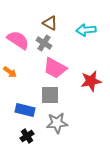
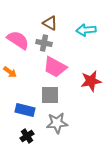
gray cross: rotated 21 degrees counterclockwise
pink trapezoid: moved 1 px up
